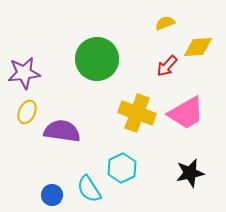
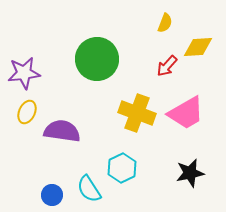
yellow semicircle: rotated 132 degrees clockwise
